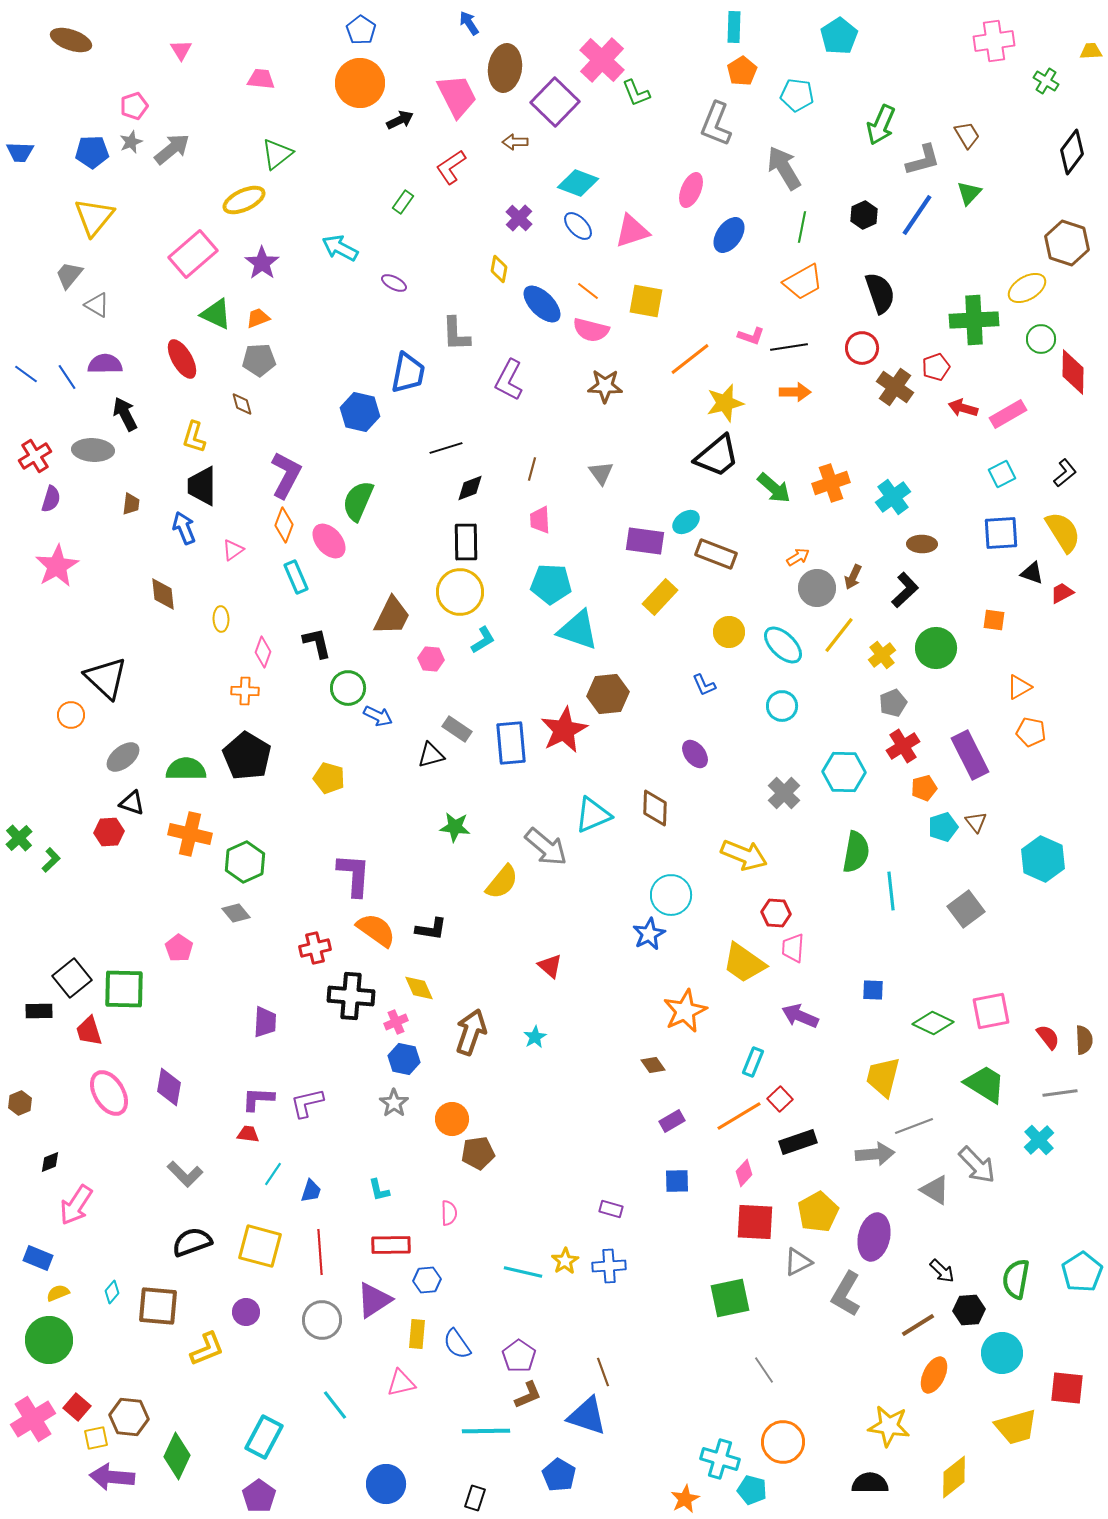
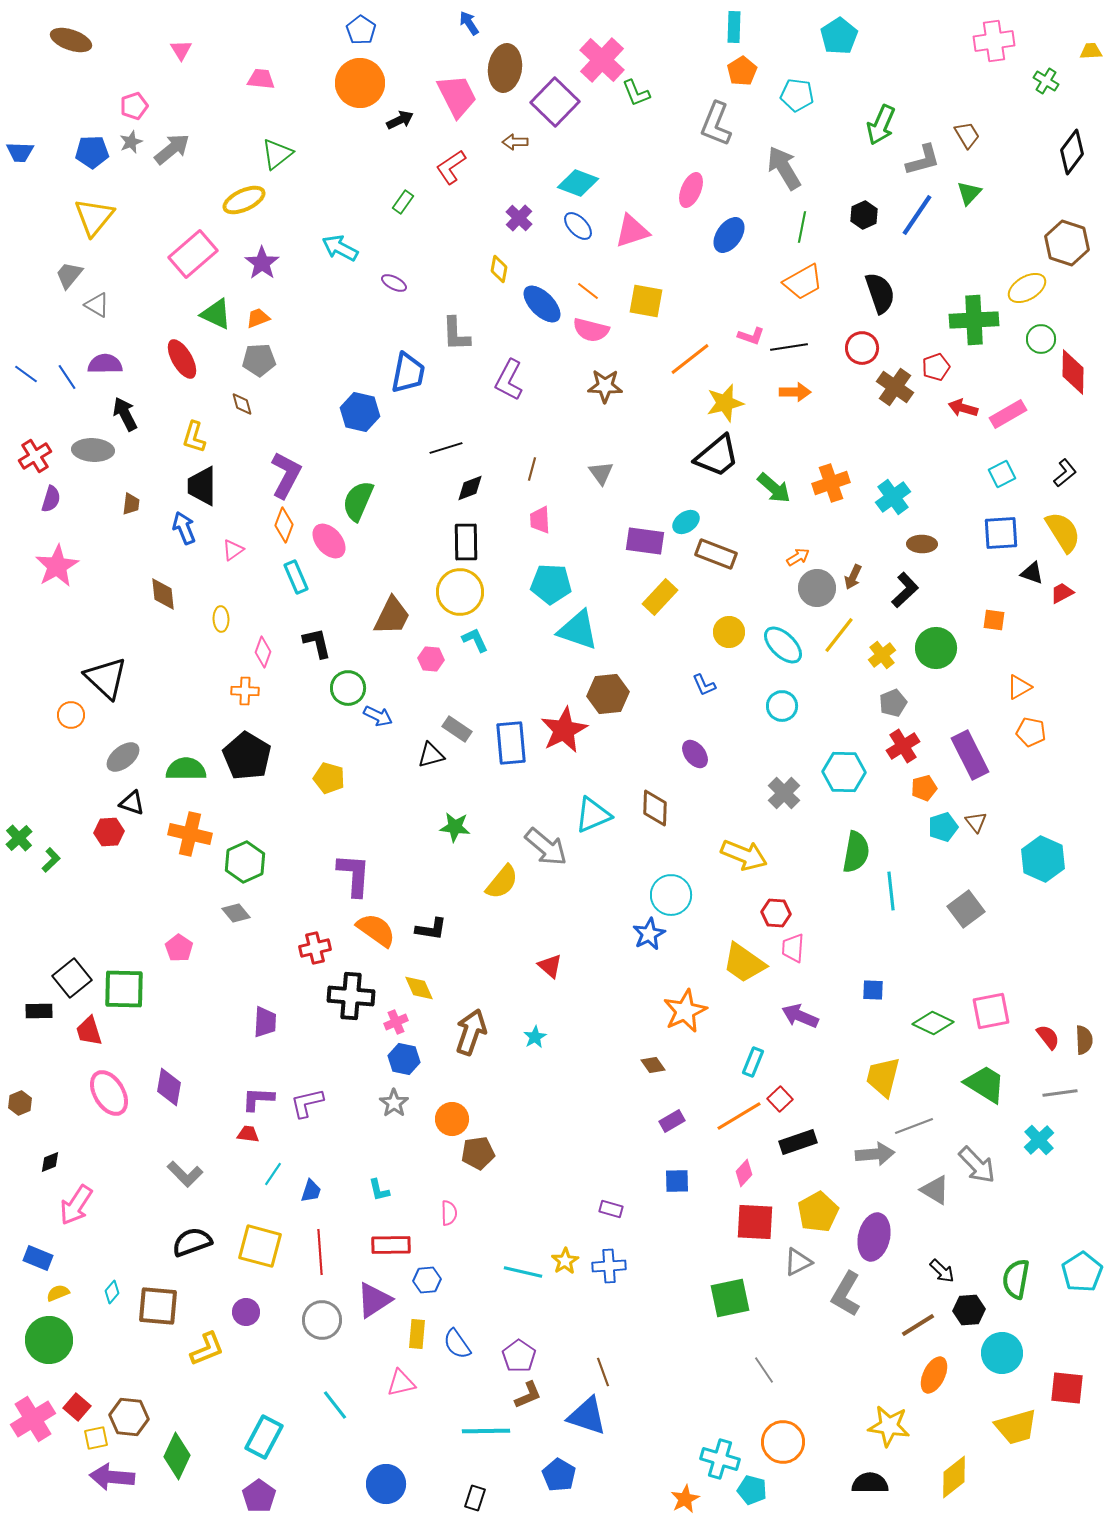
cyan L-shape at (483, 640): moved 8 px left; rotated 84 degrees counterclockwise
